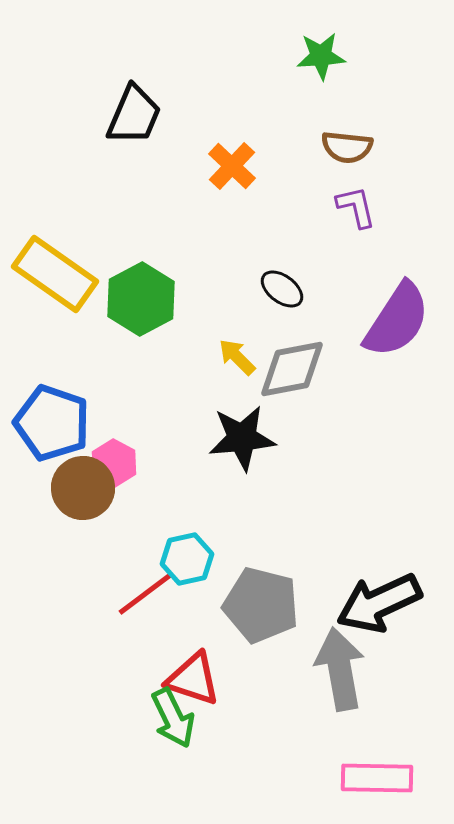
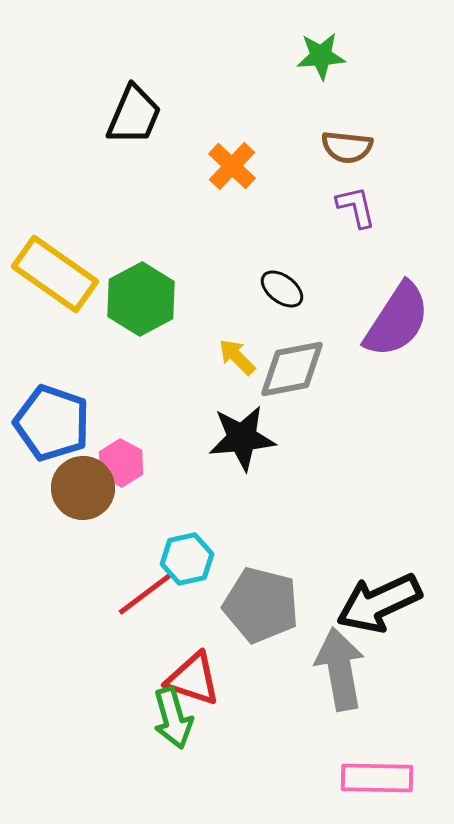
pink hexagon: moved 7 px right
green arrow: rotated 10 degrees clockwise
